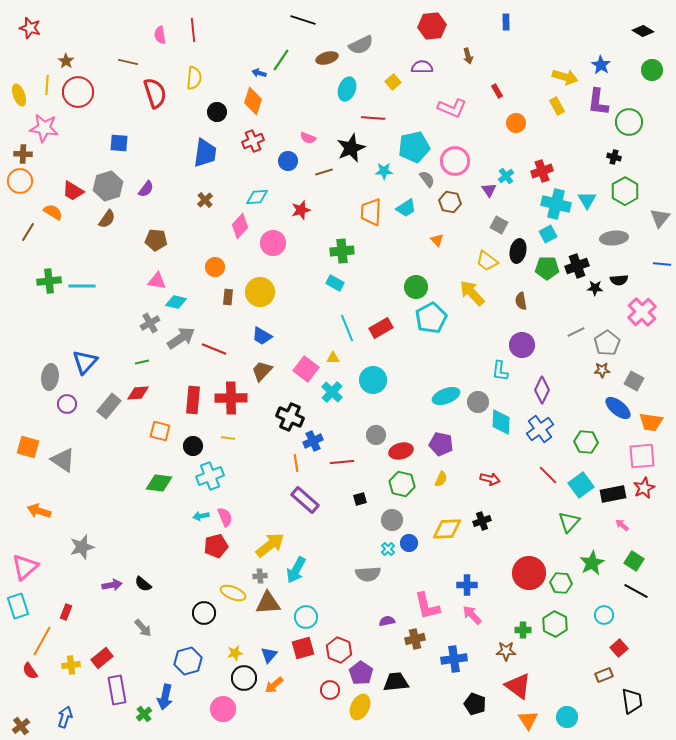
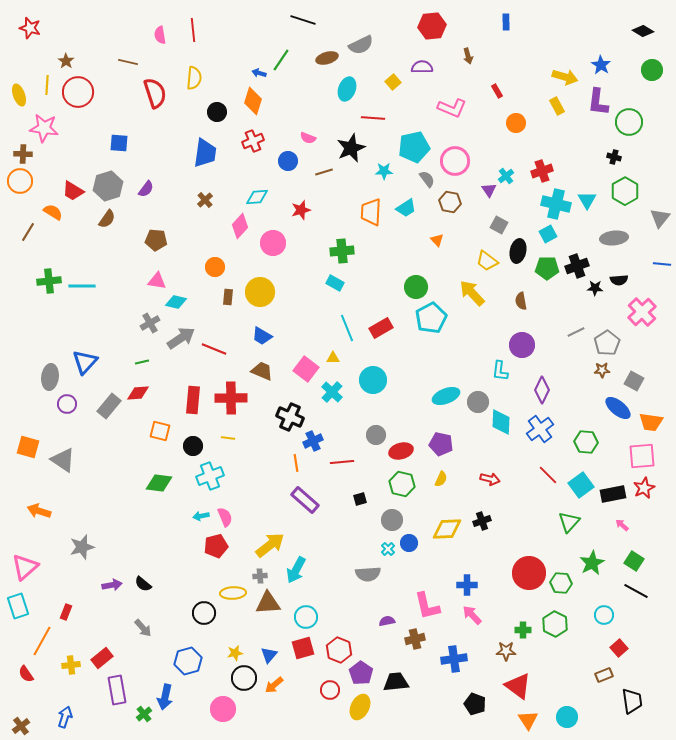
brown trapezoid at (262, 371): rotated 70 degrees clockwise
yellow ellipse at (233, 593): rotated 25 degrees counterclockwise
red semicircle at (30, 671): moved 4 px left, 3 px down
